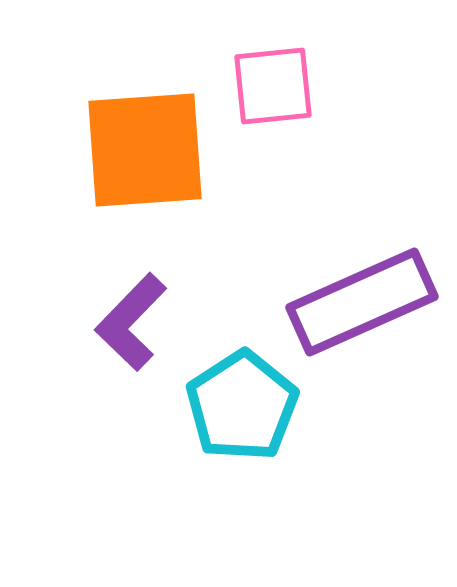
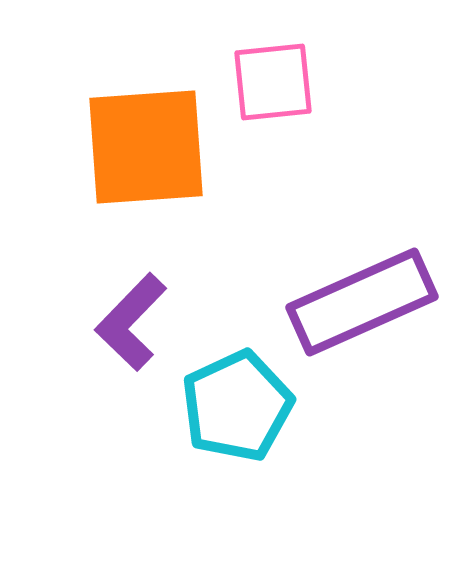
pink square: moved 4 px up
orange square: moved 1 px right, 3 px up
cyan pentagon: moved 5 px left; rotated 8 degrees clockwise
